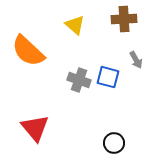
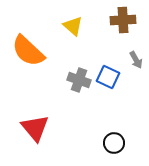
brown cross: moved 1 px left, 1 px down
yellow triangle: moved 2 px left, 1 px down
blue square: rotated 10 degrees clockwise
